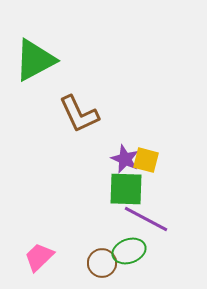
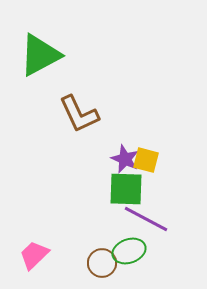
green triangle: moved 5 px right, 5 px up
pink trapezoid: moved 5 px left, 2 px up
